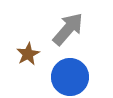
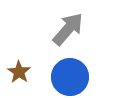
brown star: moved 9 px left, 18 px down; rotated 10 degrees counterclockwise
